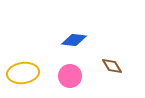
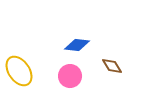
blue diamond: moved 3 px right, 5 px down
yellow ellipse: moved 4 px left, 2 px up; rotated 64 degrees clockwise
